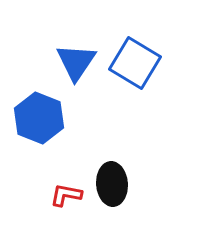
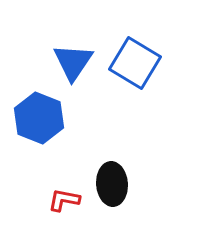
blue triangle: moved 3 px left
red L-shape: moved 2 px left, 5 px down
